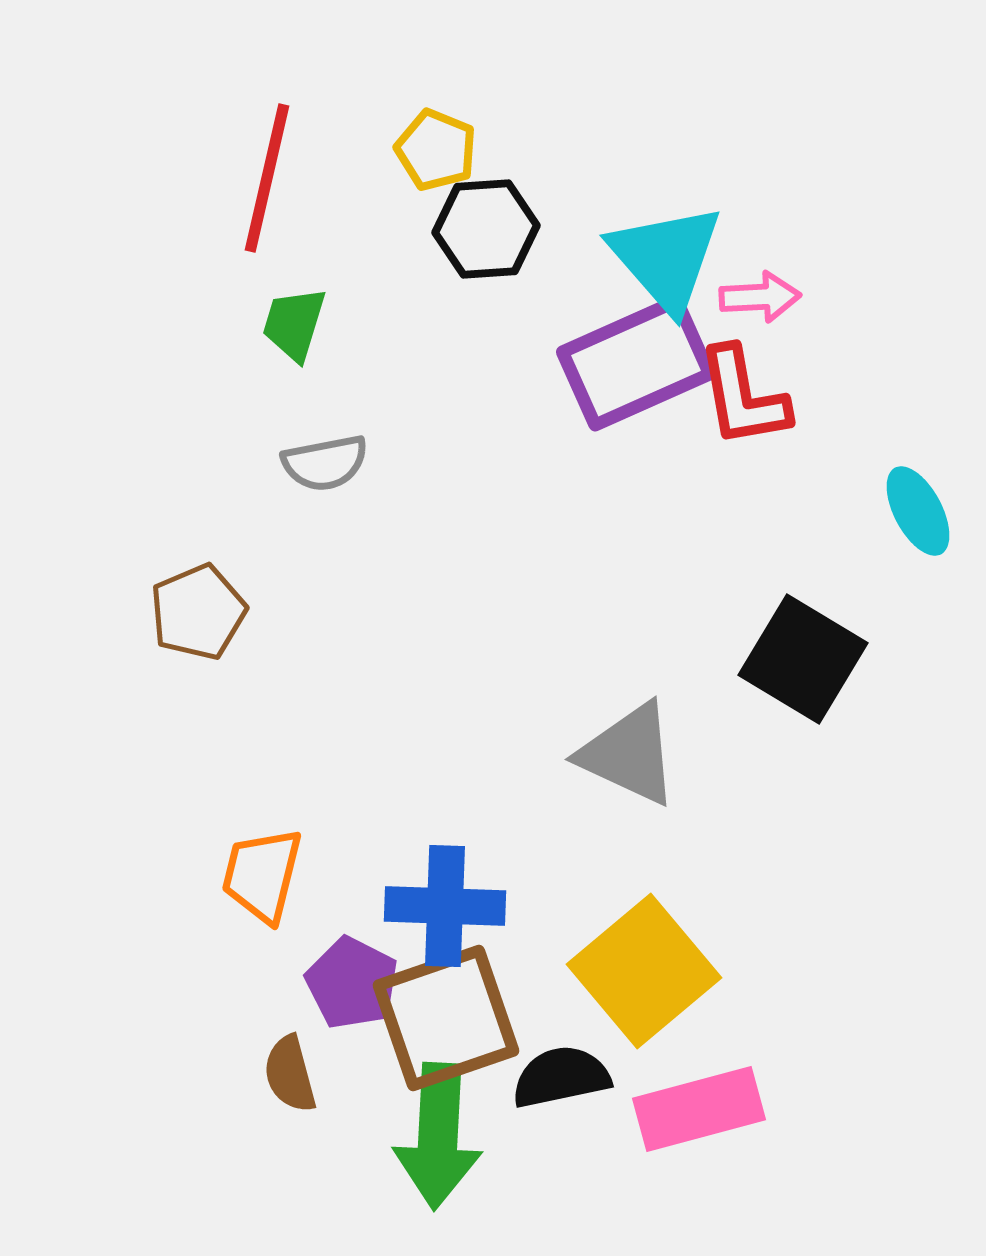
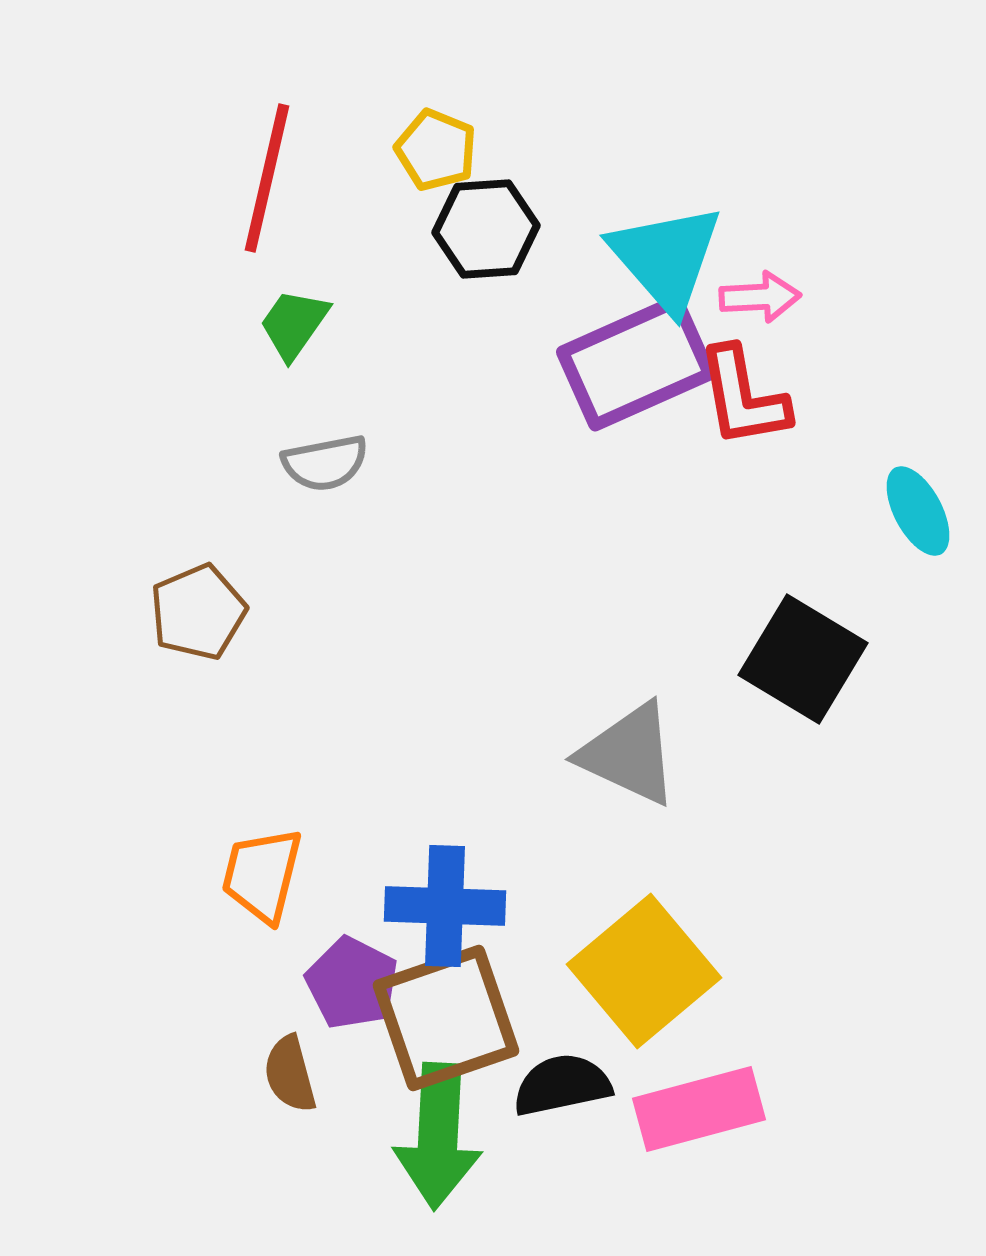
green trapezoid: rotated 18 degrees clockwise
black semicircle: moved 1 px right, 8 px down
